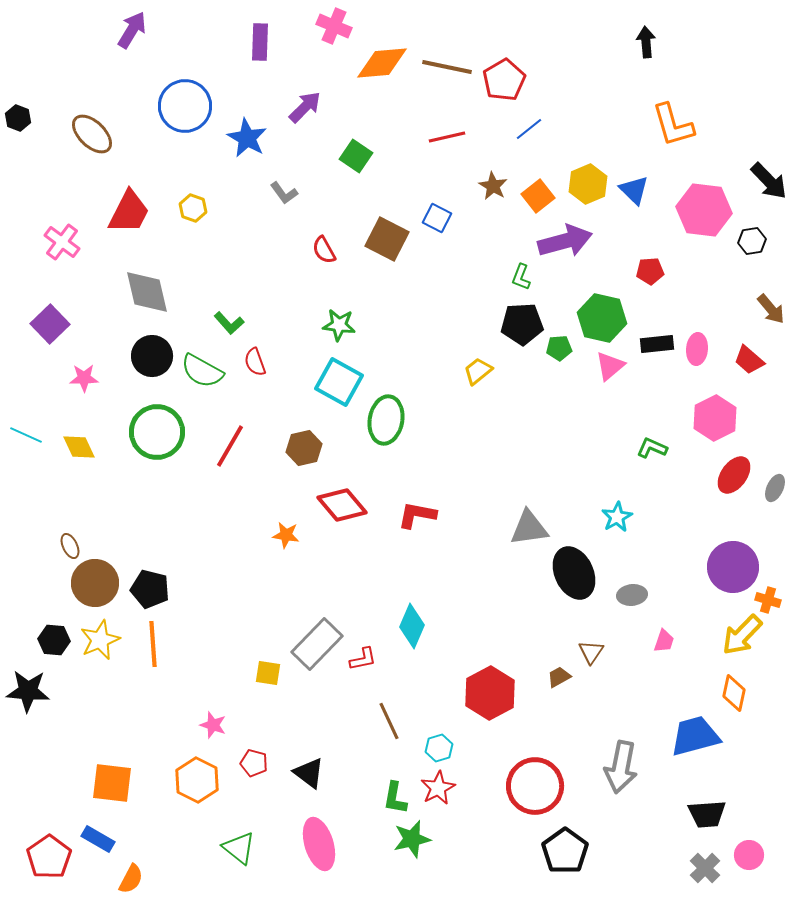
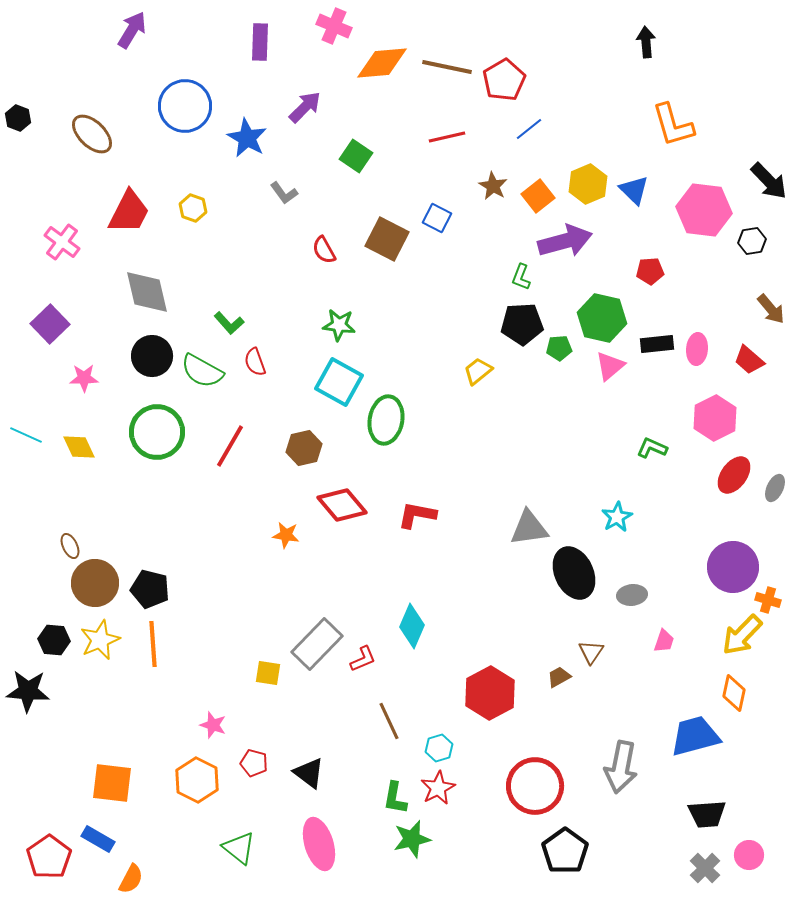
red L-shape at (363, 659): rotated 12 degrees counterclockwise
